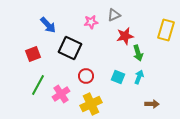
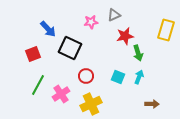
blue arrow: moved 4 px down
